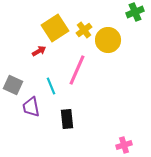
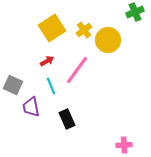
yellow square: moved 3 px left
red arrow: moved 8 px right, 10 px down
pink line: rotated 12 degrees clockwise
black rectangle: rotated 18 degrees counterclockwise
pink cross: rotated 14 degrees clockwise
